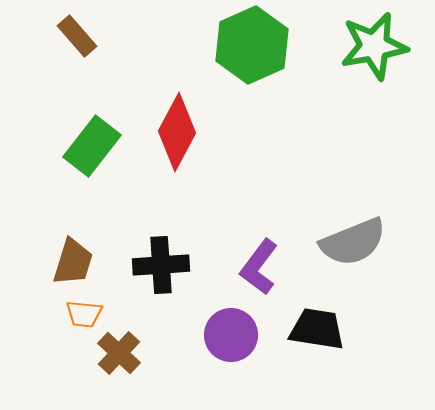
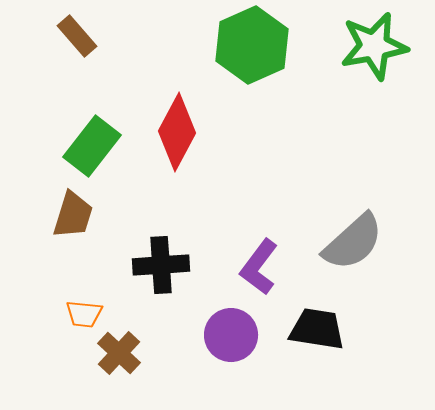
gray semicircle: rotated 20 degrees counterclockwise
brown trapezoid: moved 47 px up
